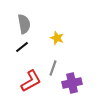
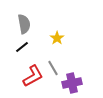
yellow star: rotated 16 degrees clockwise
gray line: rotated 49 degrees counterclockwise
red L-shape: moved 2 px right, 5 px up
